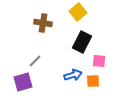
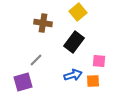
black rectangle: moved 8 px left; rotated 10 degrees clockwise
gray line: moved 1 px right, 1 px up
